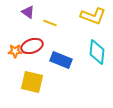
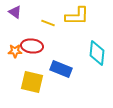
purple triangle: moved 13 px left
yellow L-shape: moved 16 px left; rotated 20 degrees counterclockwise
yellow line: moved 2 px left
red ellipse: rotated 25 degrees clockwise
cyan diamond: moved 1 px down
blue rectangle: moved 9 px down
